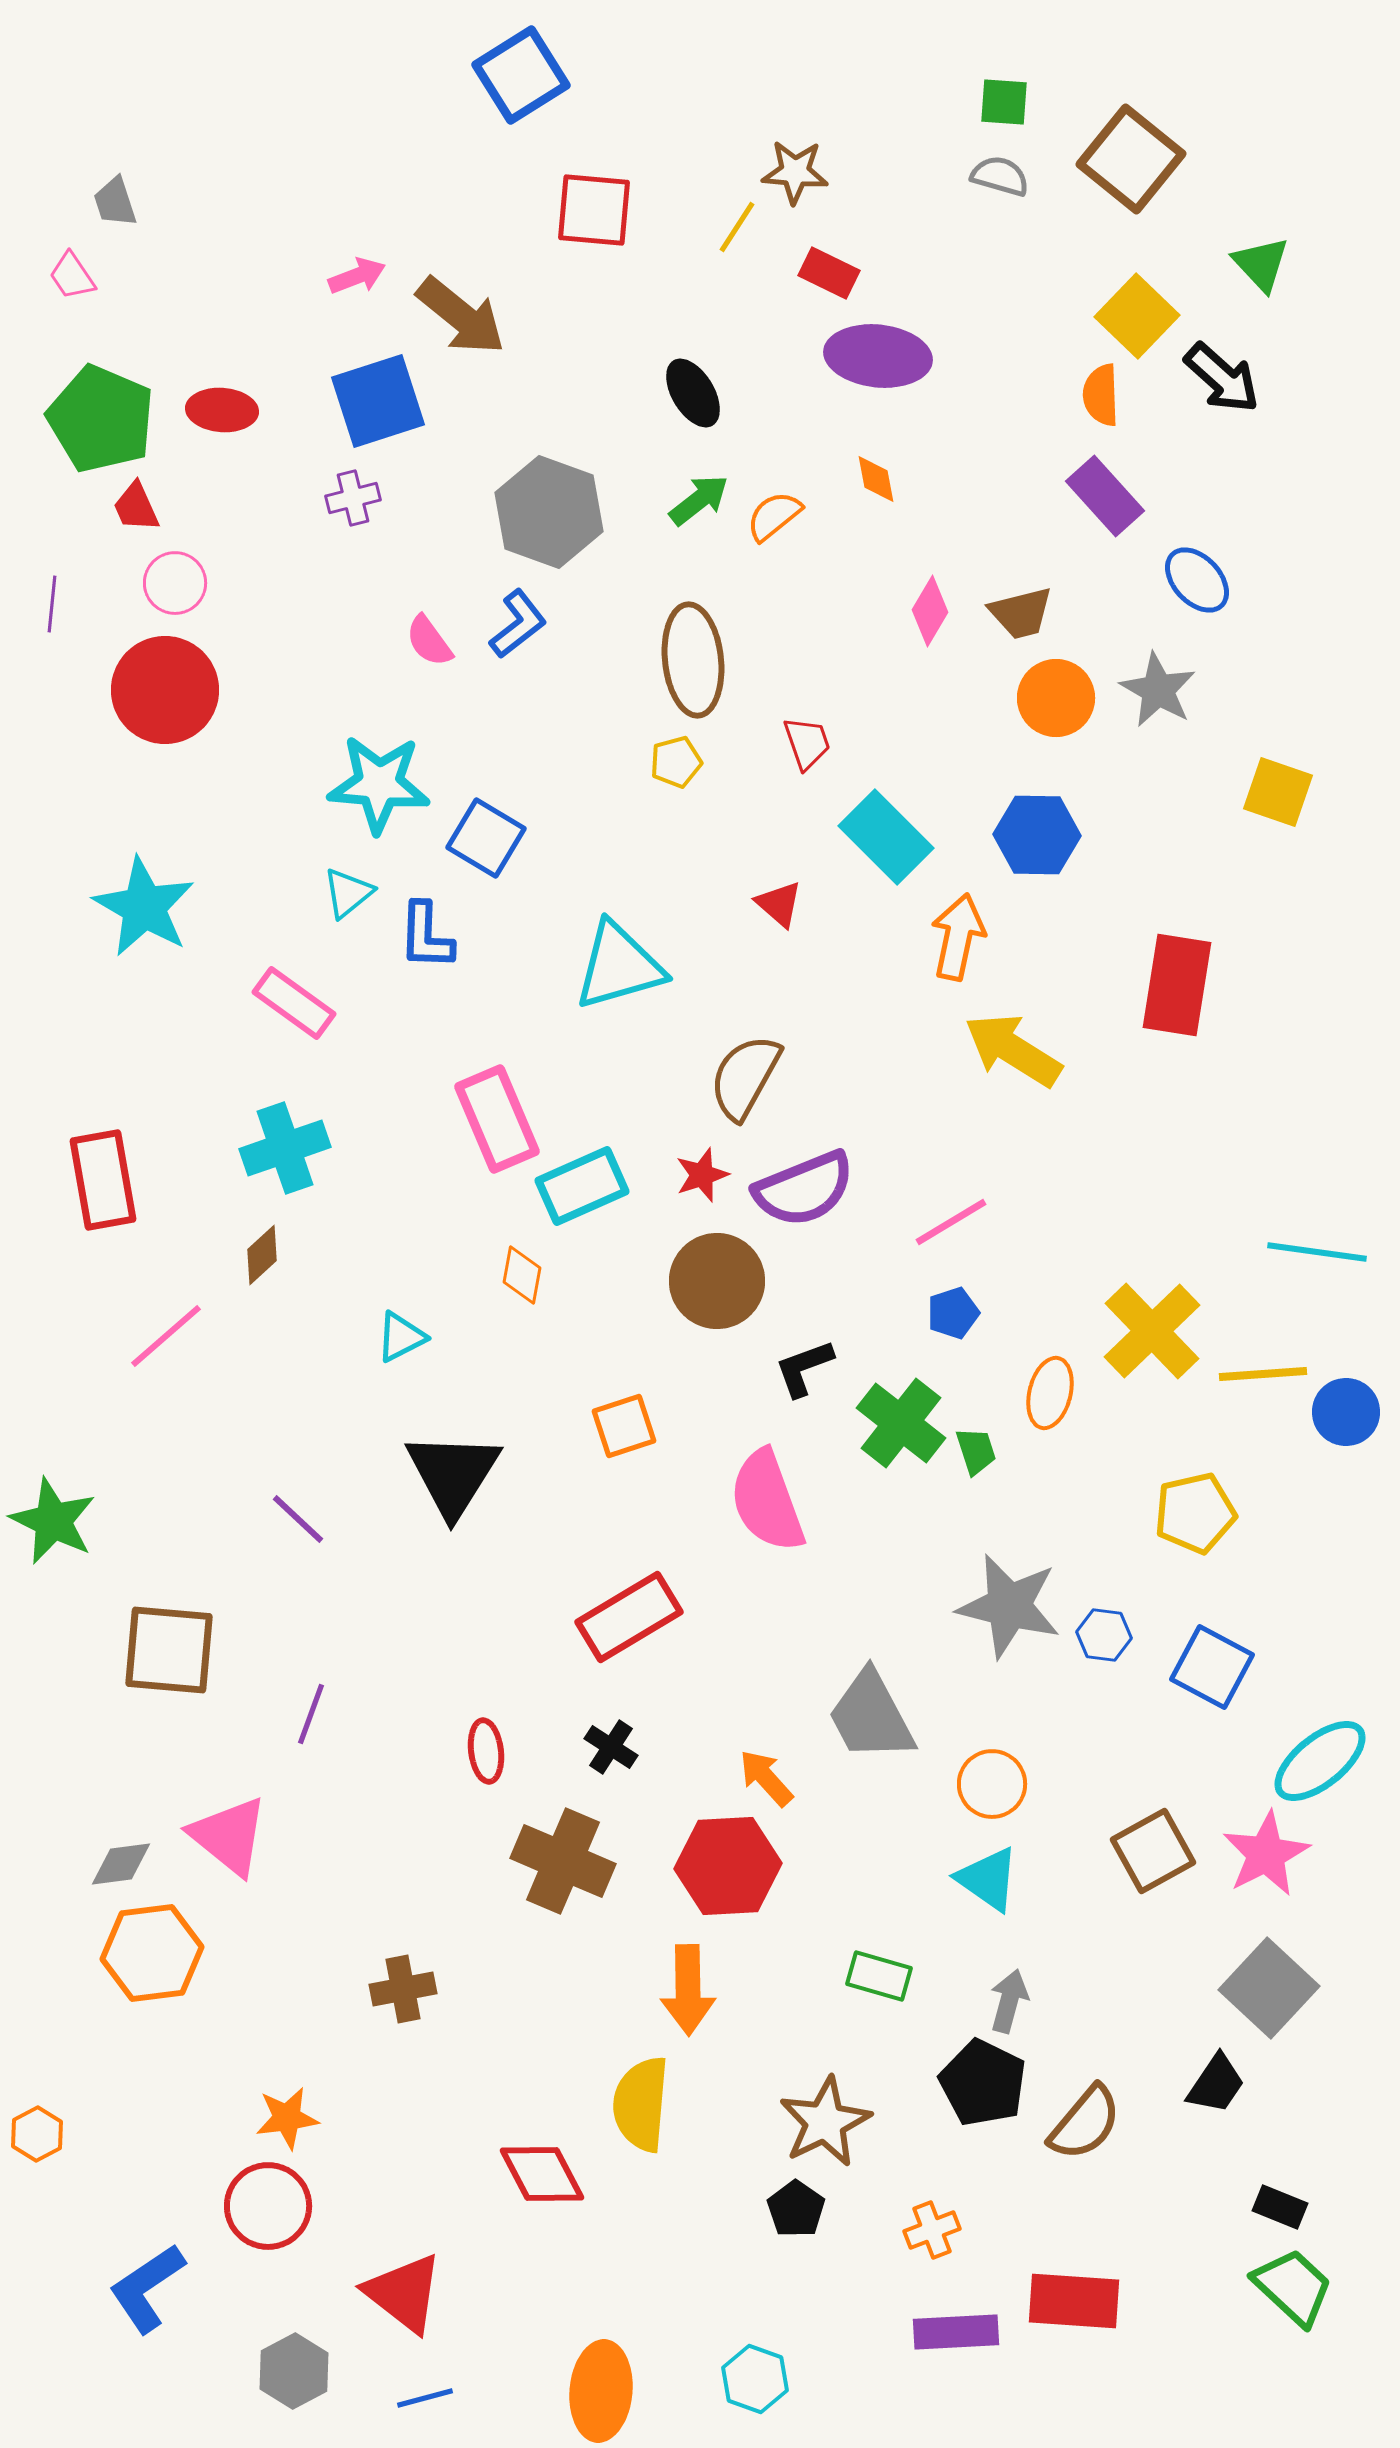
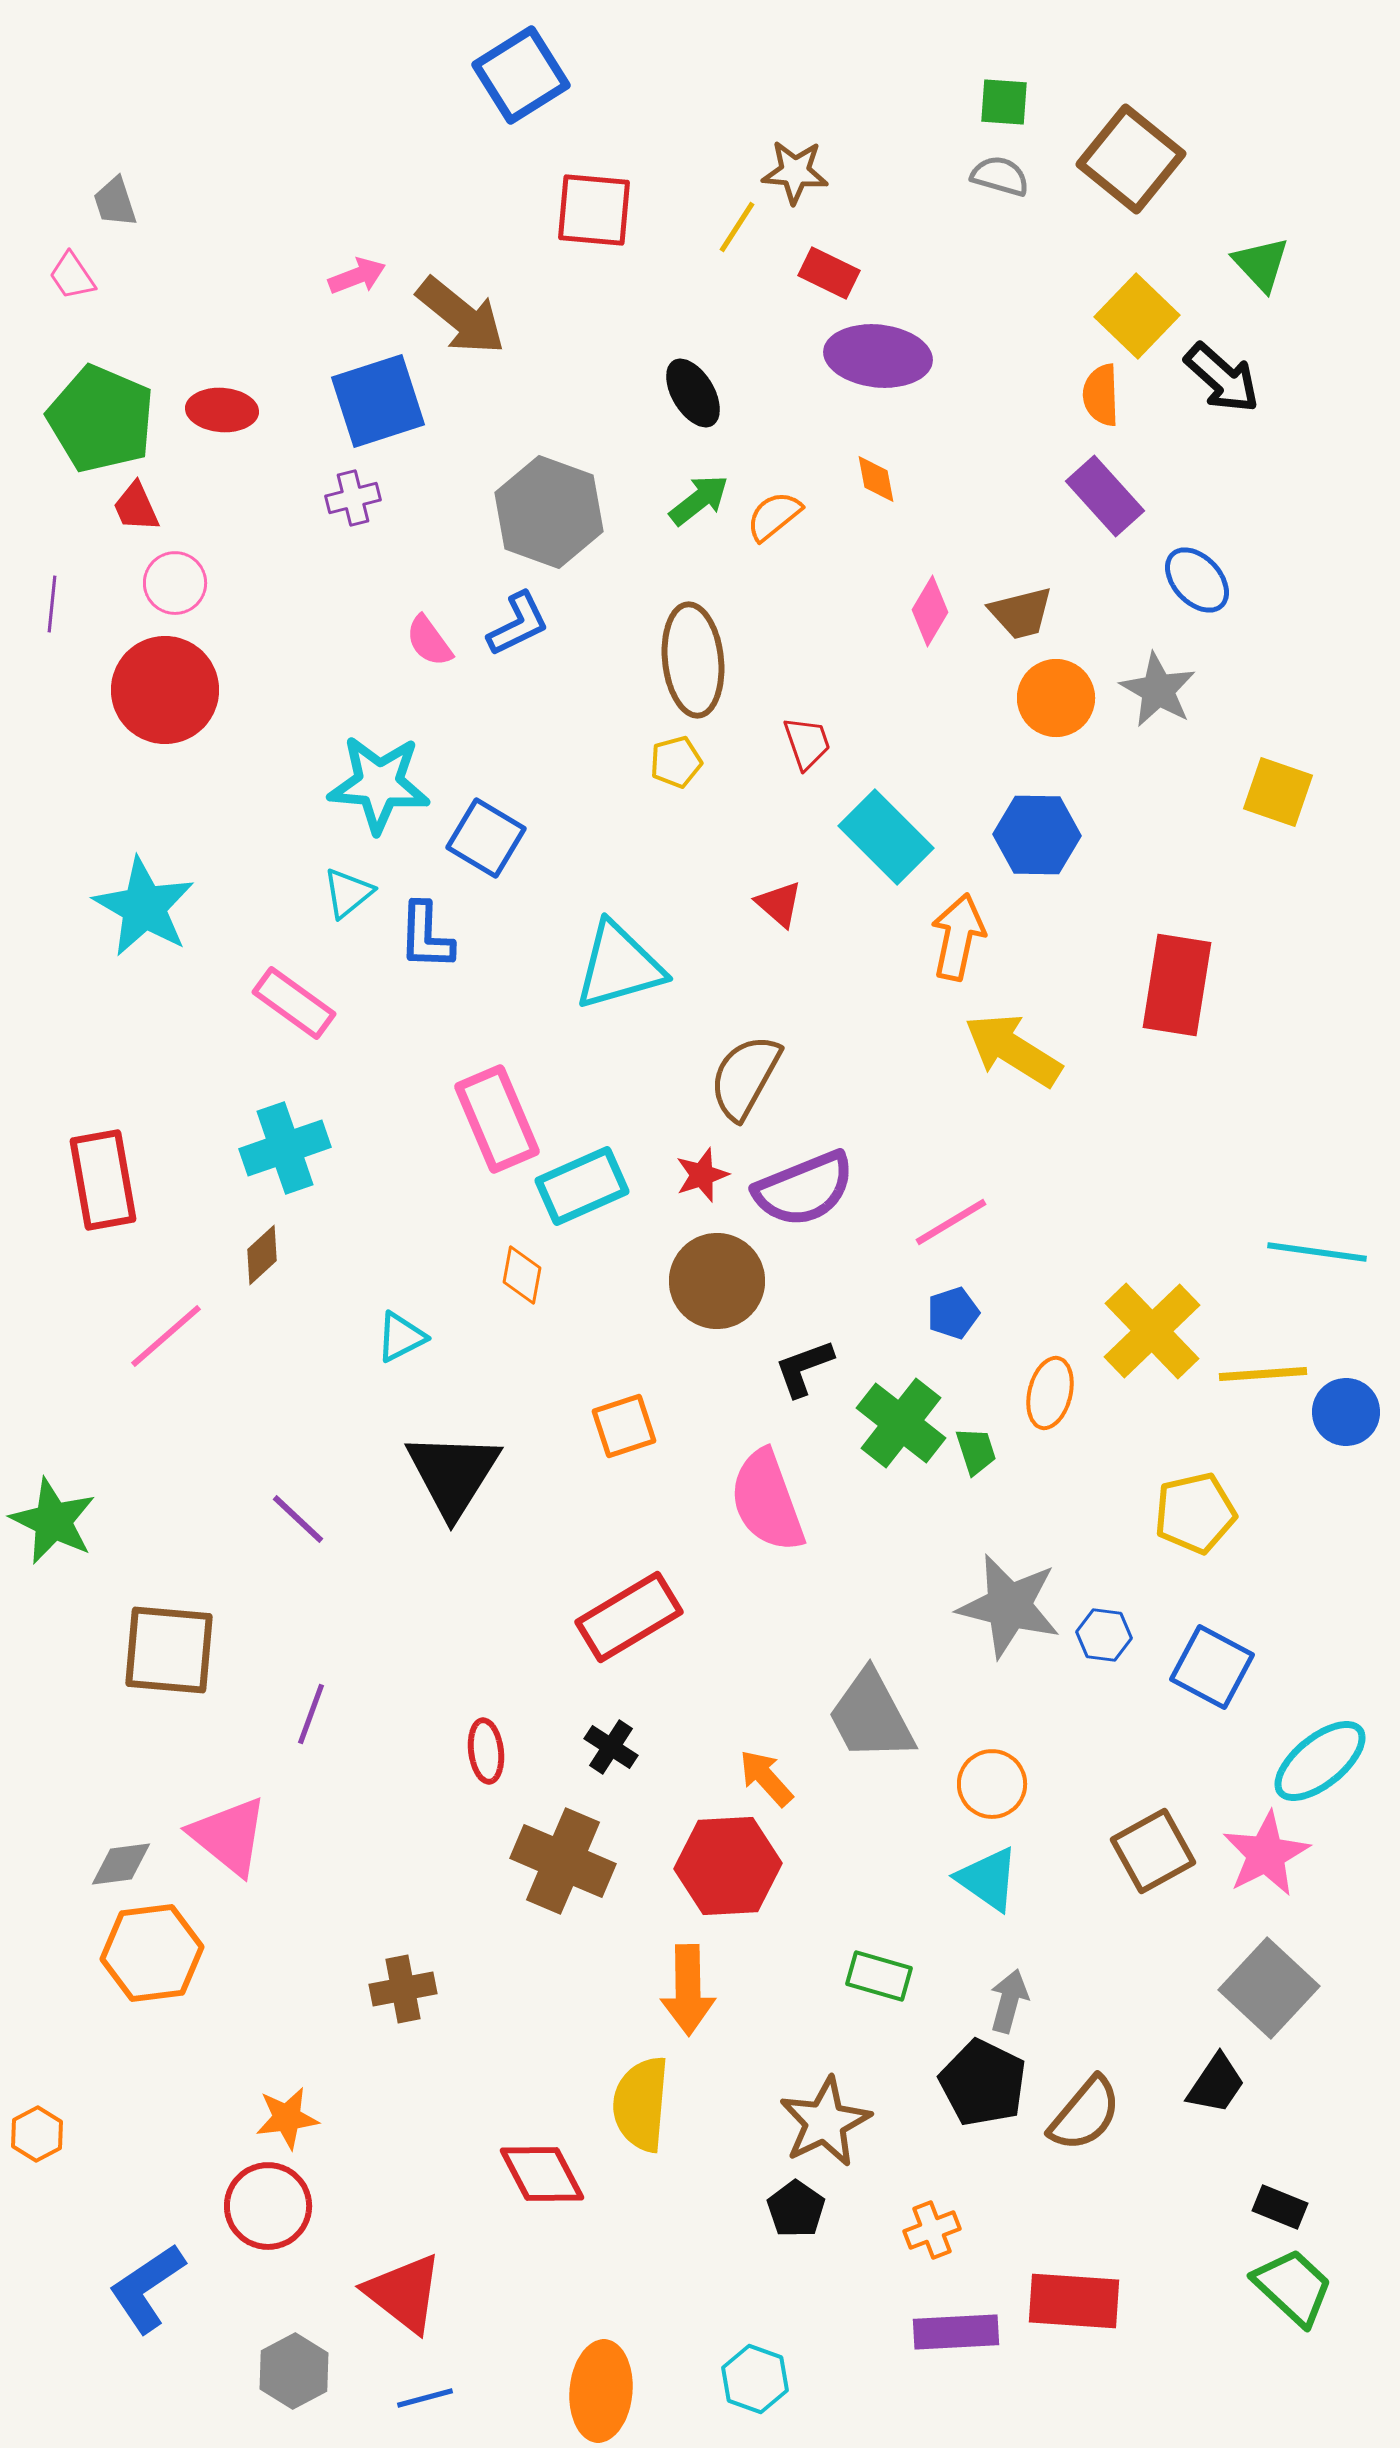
blue L-shape at (518, 624): rotated 12 degrees clockwise
brown semicircle at (1085, 2123): moved 9 px up
